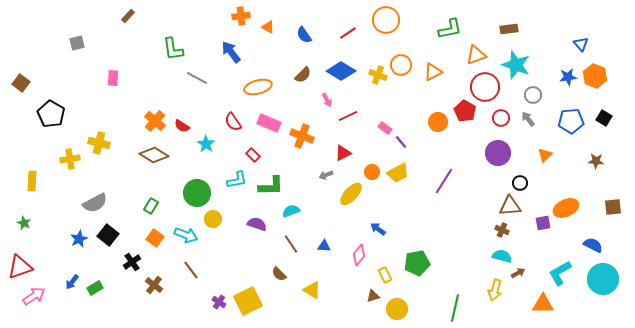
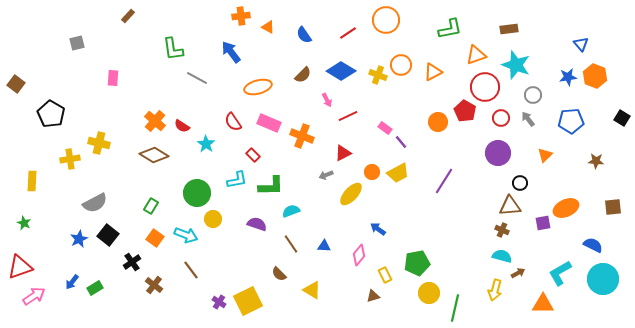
brown square at (21, 83): moved 5 px left, 1 px down
black square at (604, 118): moved 18 px right
yellow circle at (397, 309): moved 32 px right, 16 px up
